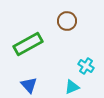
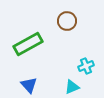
cyan cross: rotated 35 degrees clockwise
